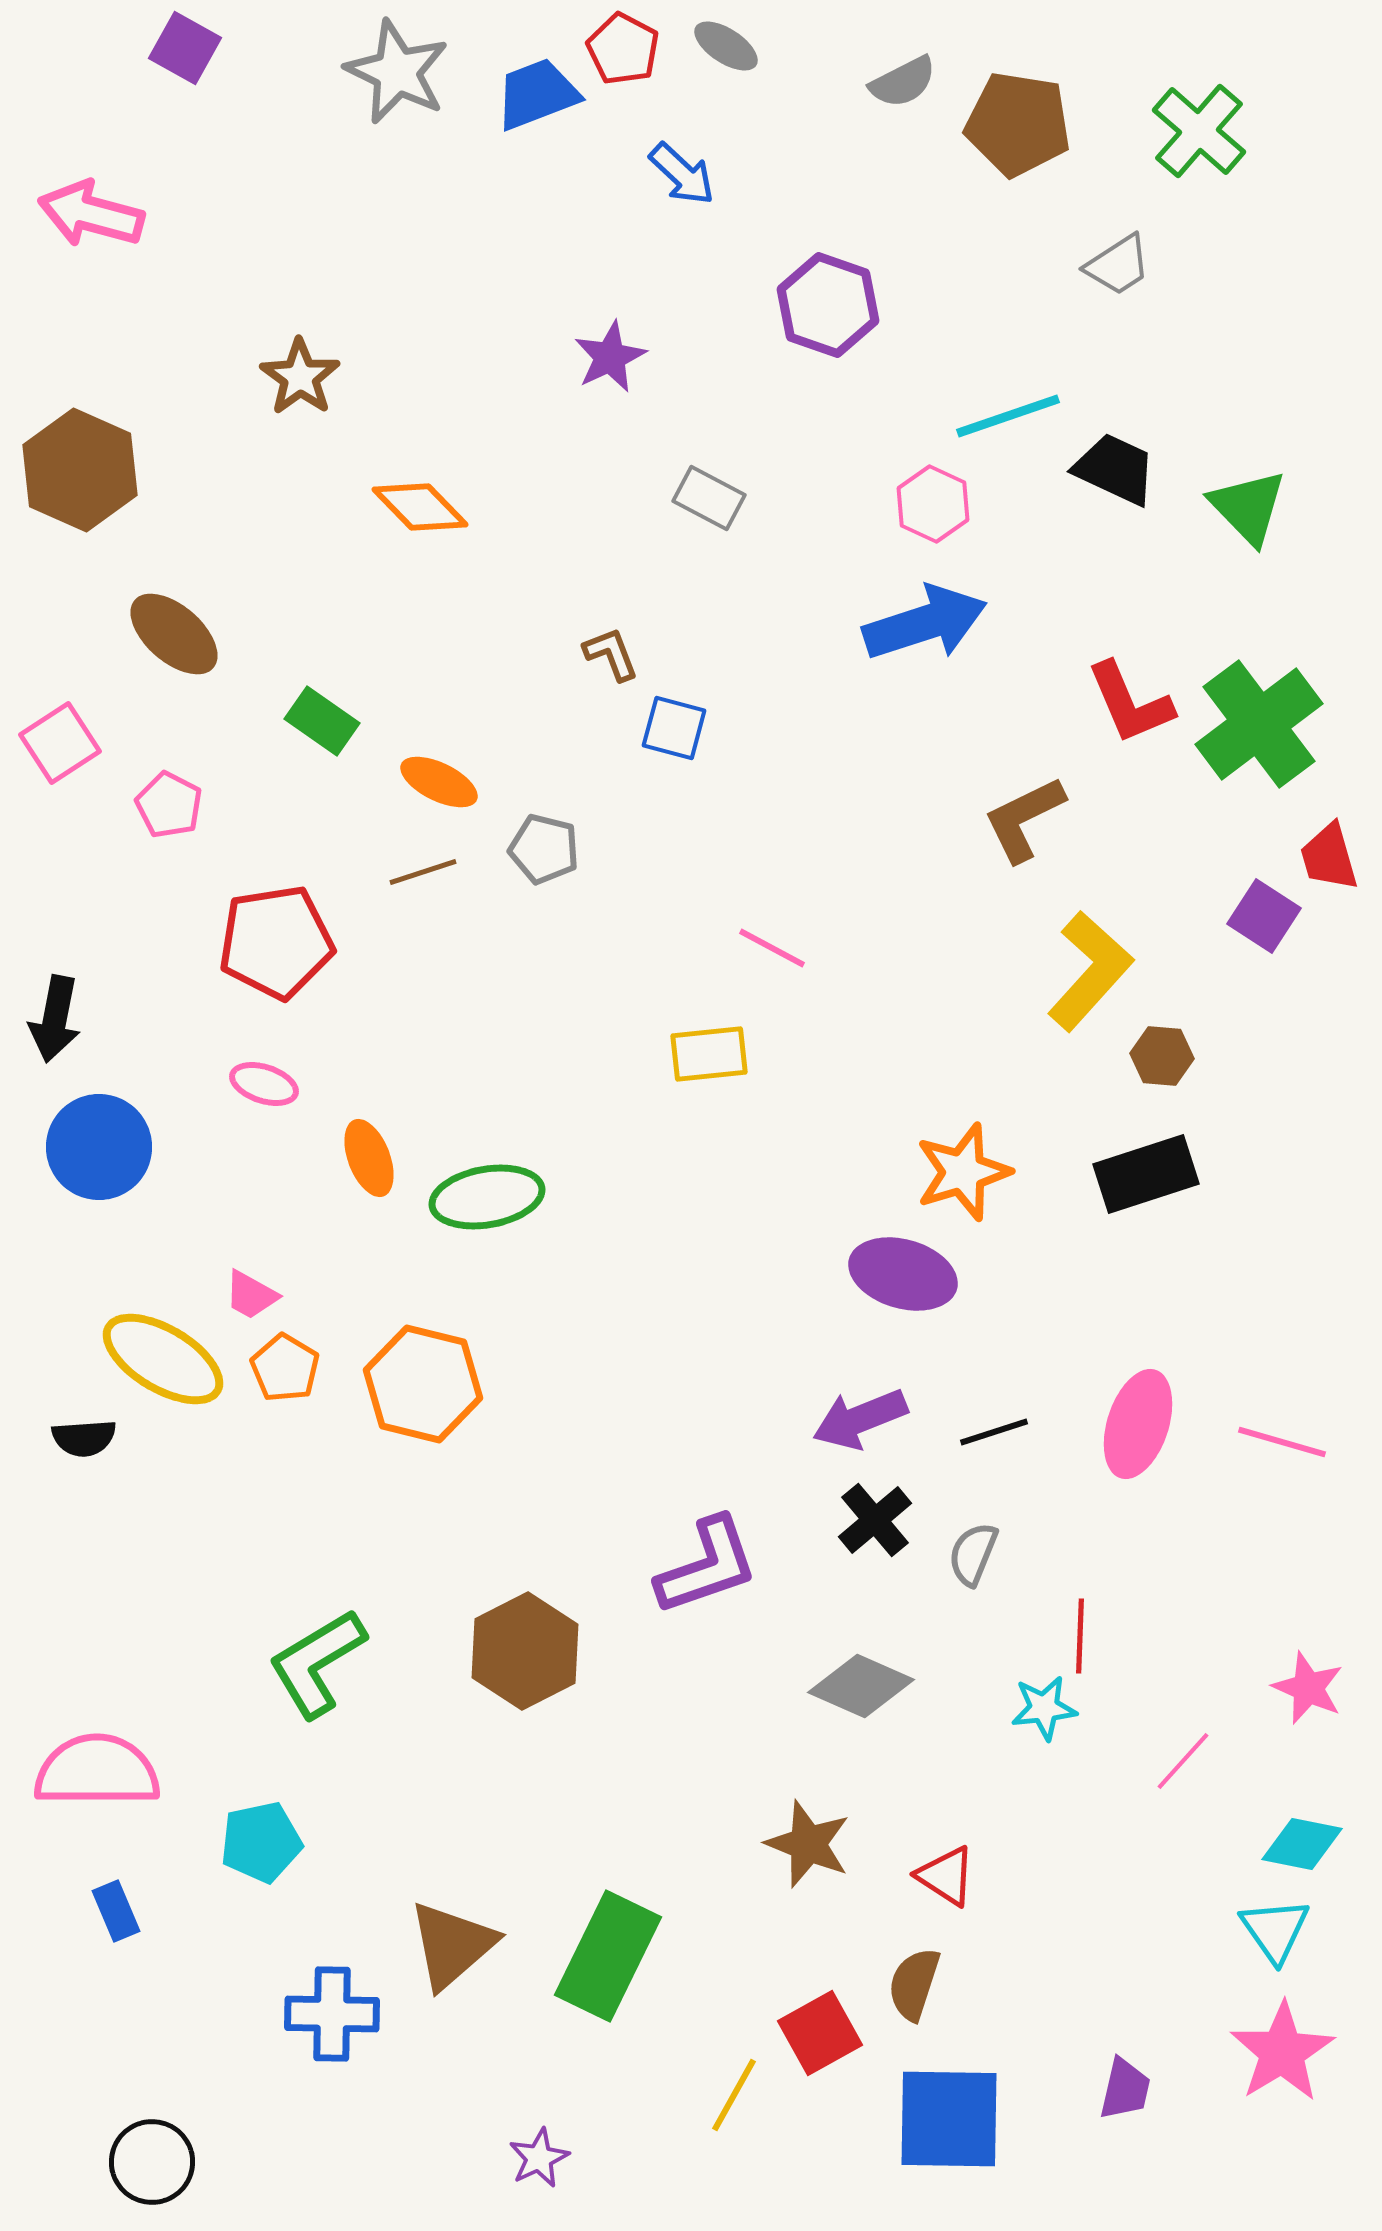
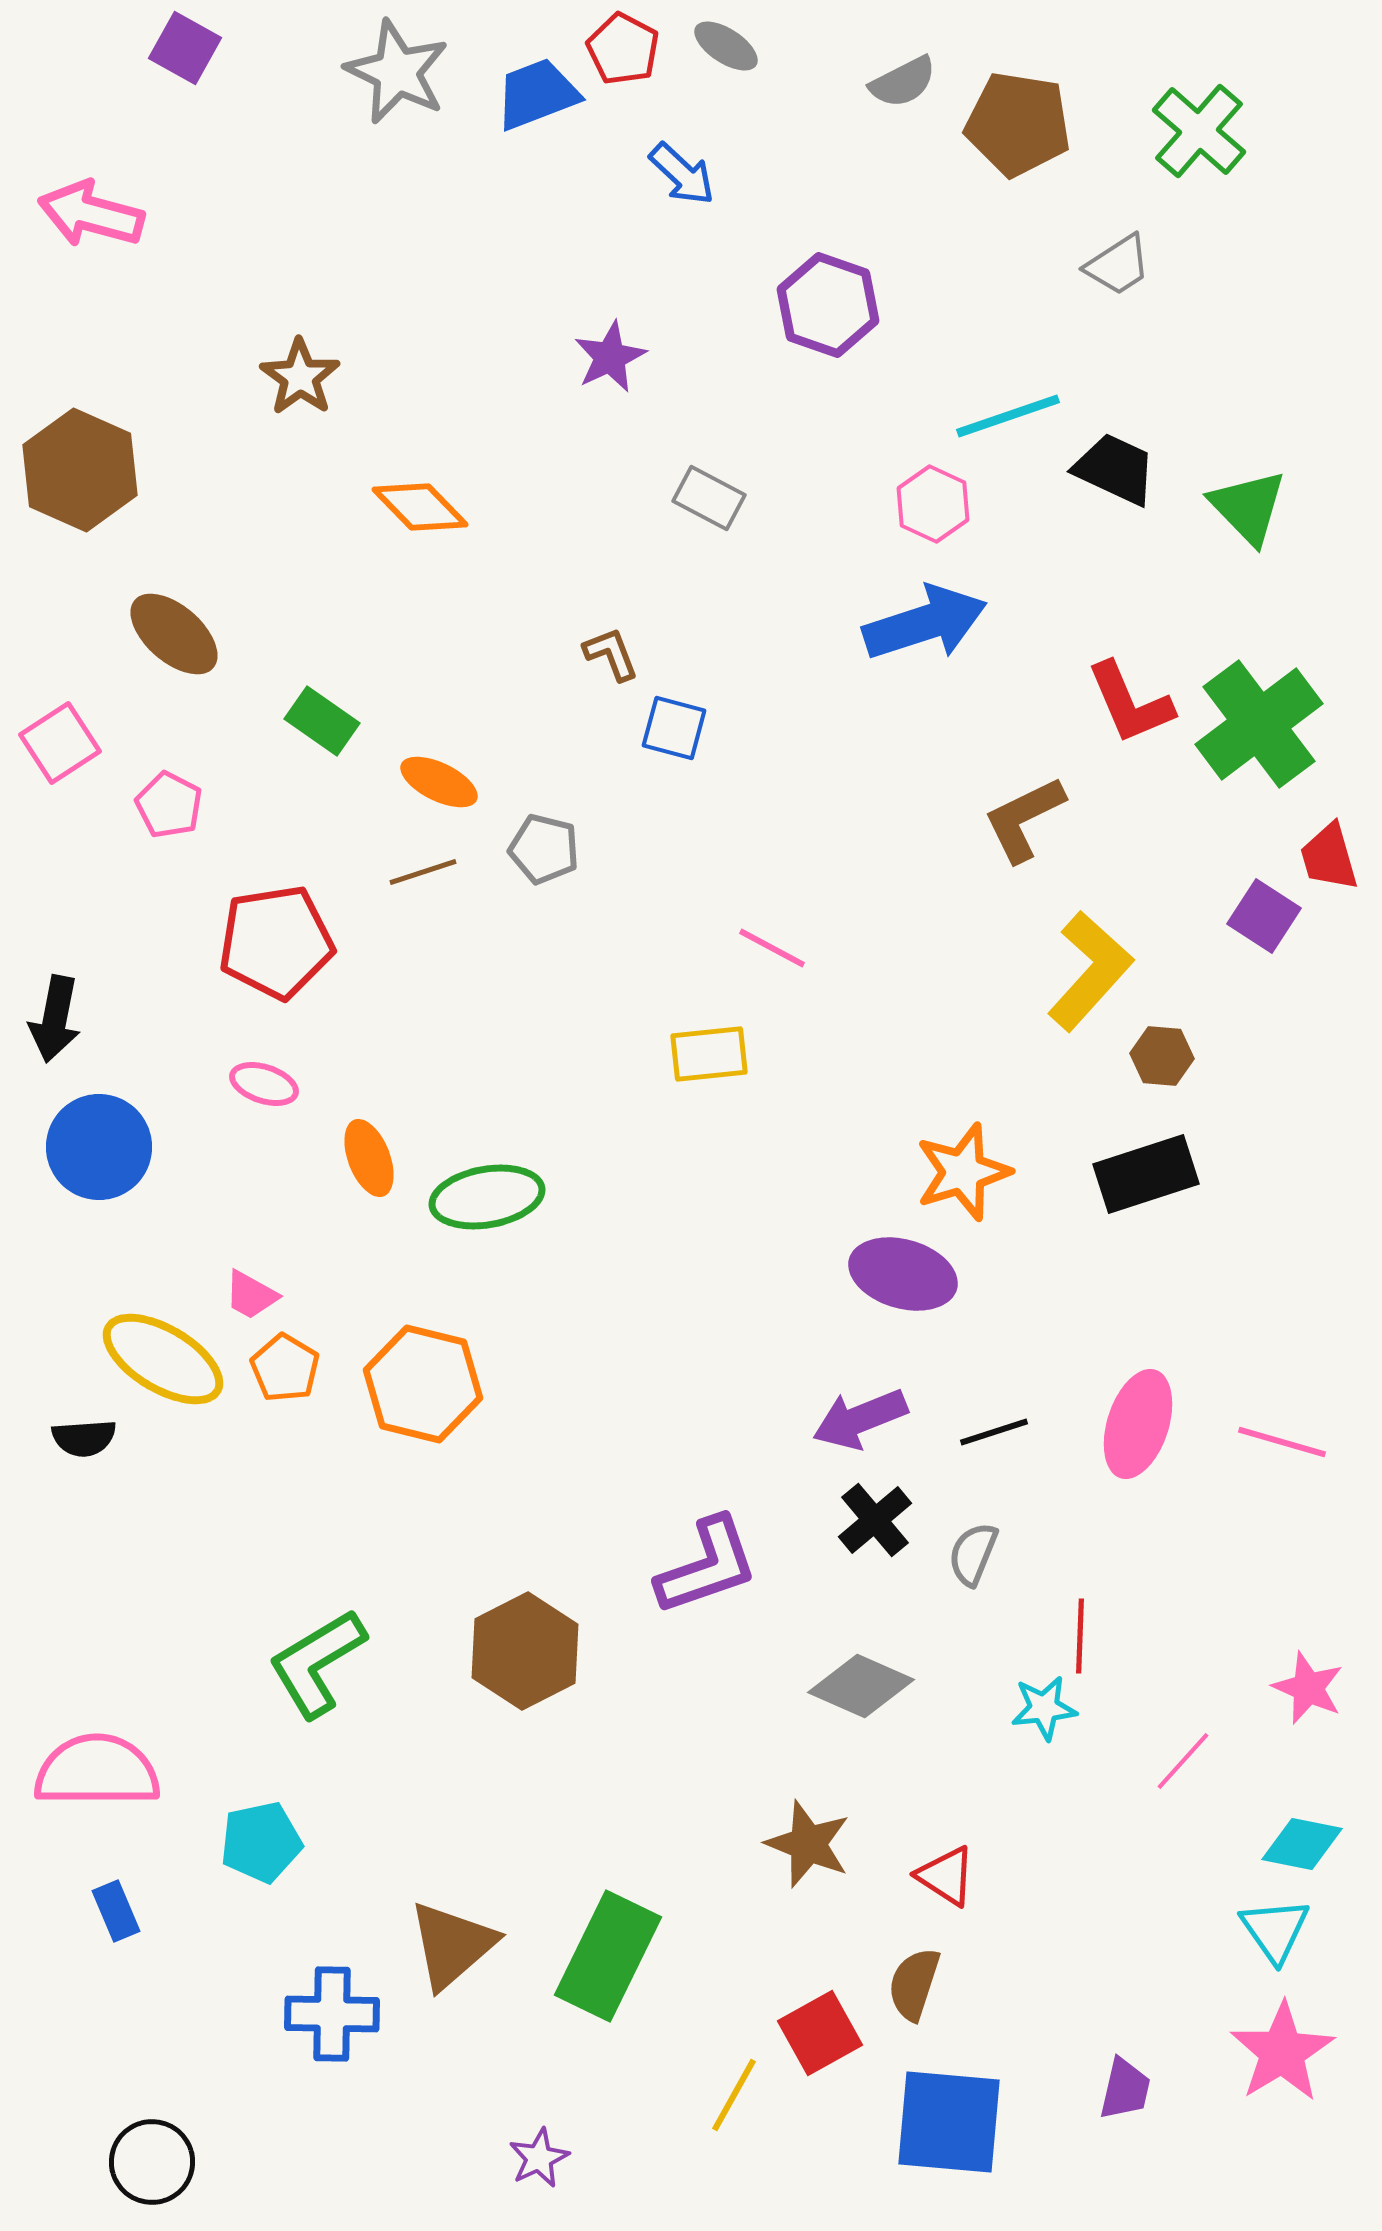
blue square at (949, 2119): moved 3 px down; rotated 4 degrees clockwise
